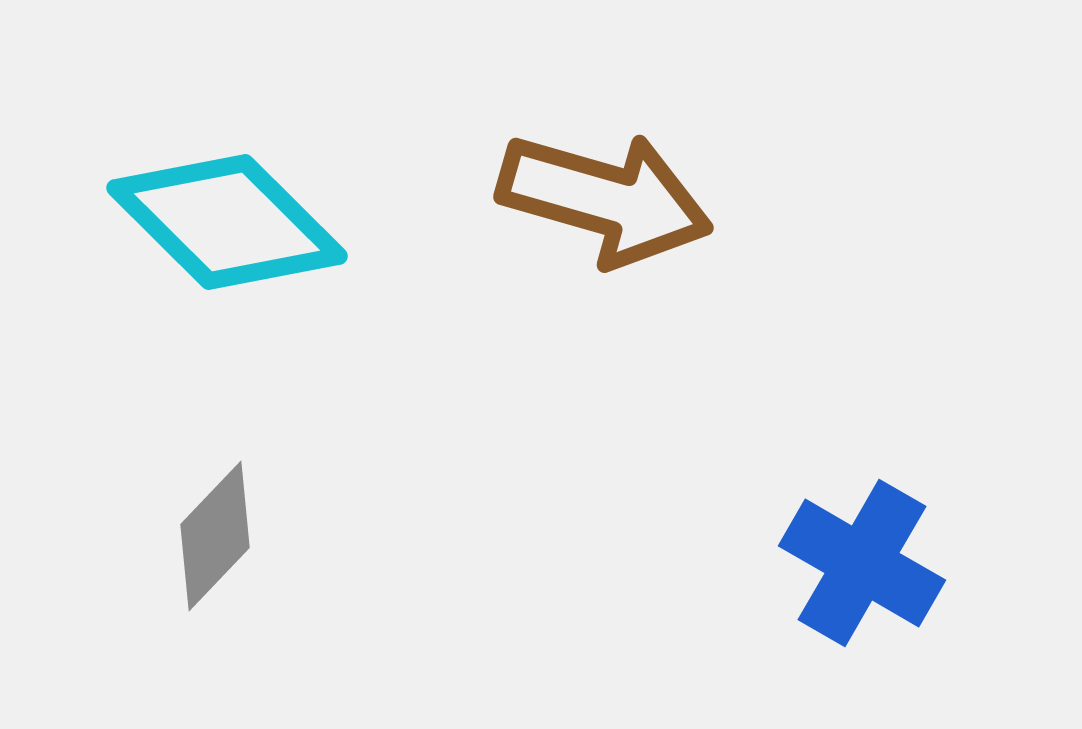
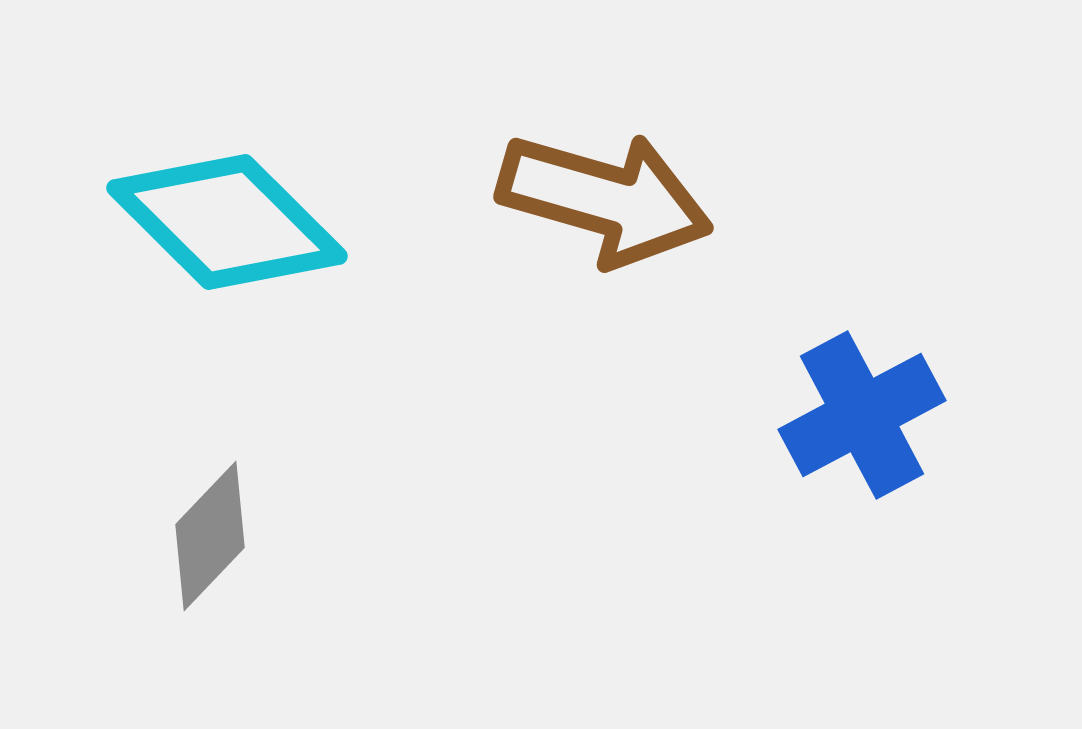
gray diamond: moved 5 px left
blue cross: moved 148 px up; rotated 32 degrees clockwise
